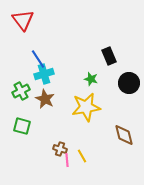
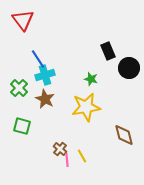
black rectangle: moved 1 px left, 5 px up
cyan cross: moved 1 px right, 1 px down
black circle: moved 15 px up
green cross: moved 2 px left, 3 px up; rotated 18 degrees counterclockwise
brown cross: rotated 24 degrees clockwise
